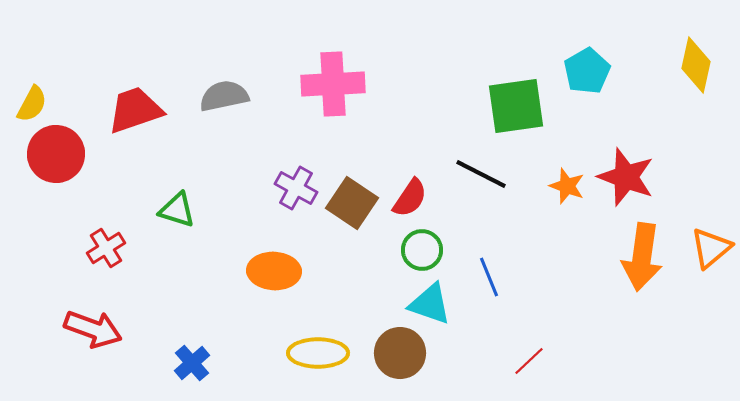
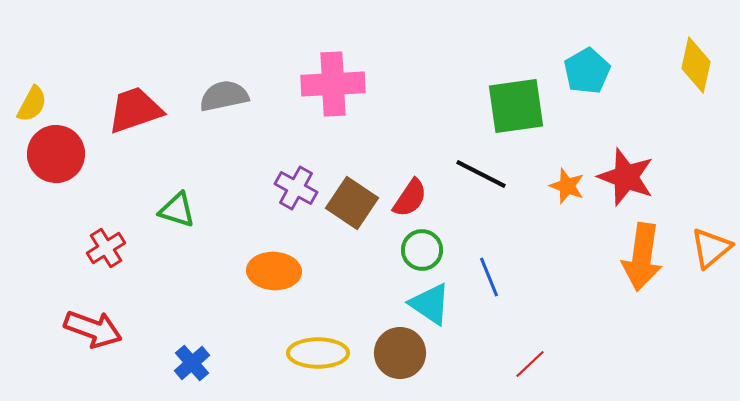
cyan triangle: rotated 15 degrees clockwise
red line: moved 1 px right, 3 px down
